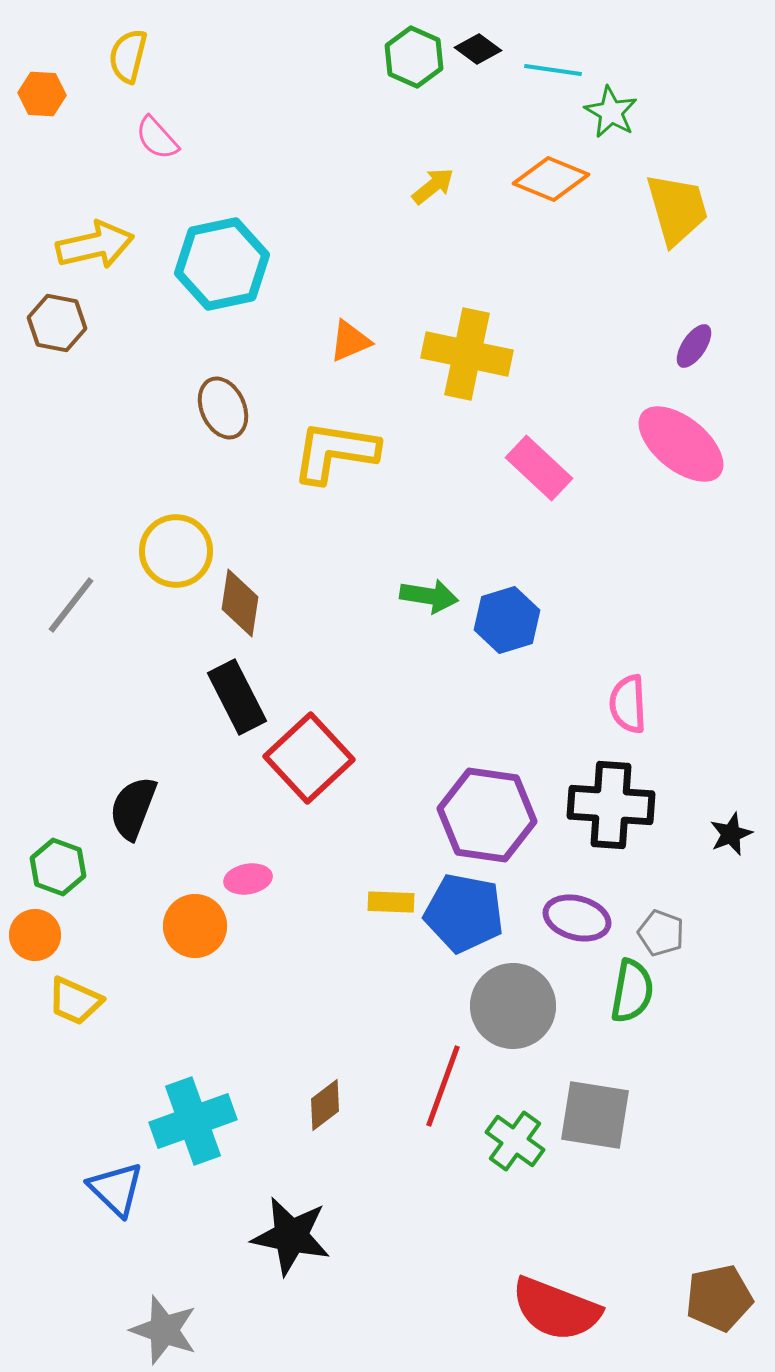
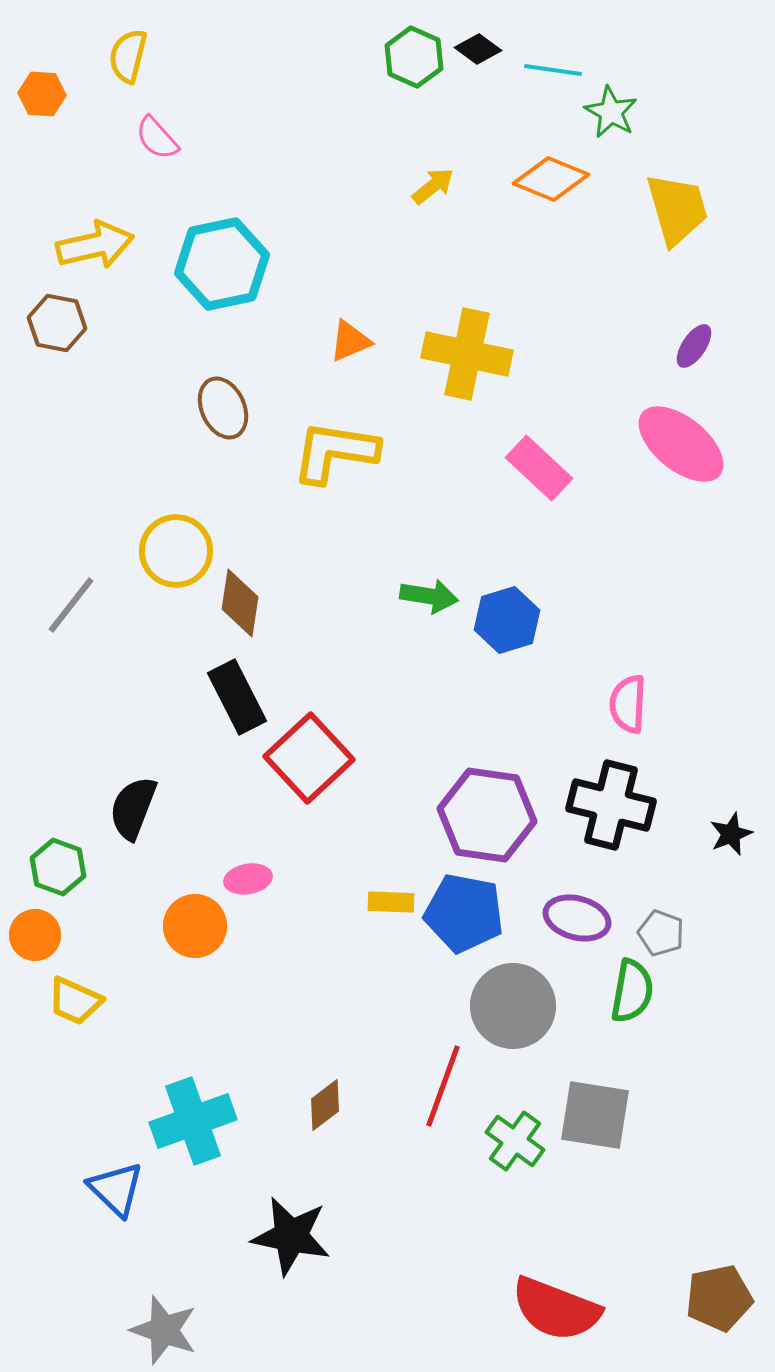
pink semicircle at (628, 704): rotated 6 degrees clockwise
black cross at (611, 805): rotated 10 degrees clockwise
